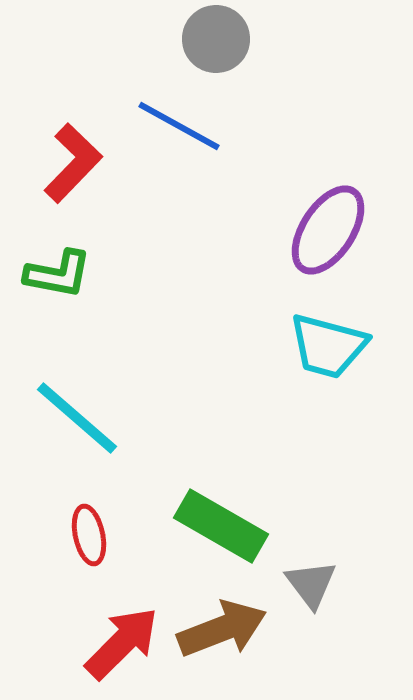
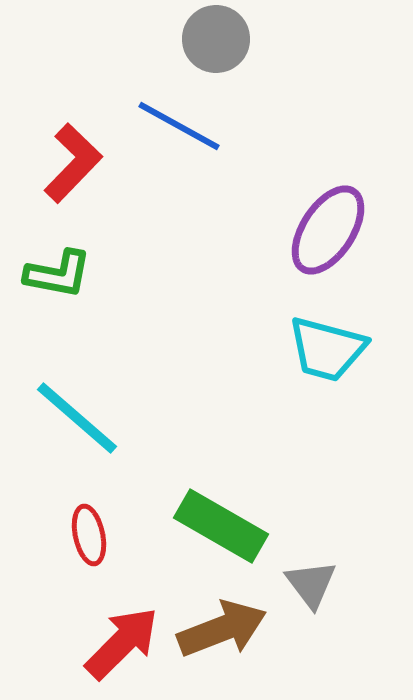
cyan trapezoid: moved 1 px left, 3 px down
